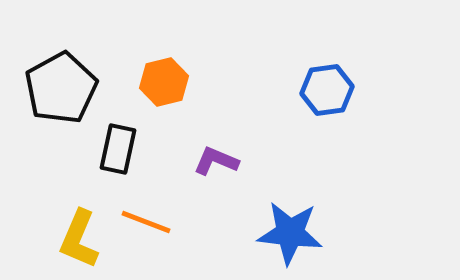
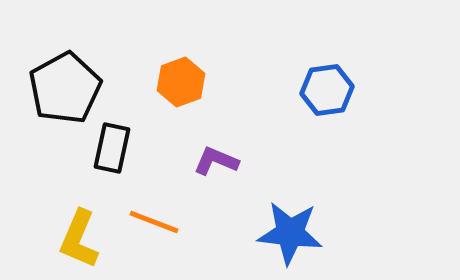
orange hexagon: moved 17 px right; rotated 6 degrees counterclockwise
black pentagon: moved 4 px right
black rectangle: moved 6 px left, 1 px up
orange line: moved 8 px right
